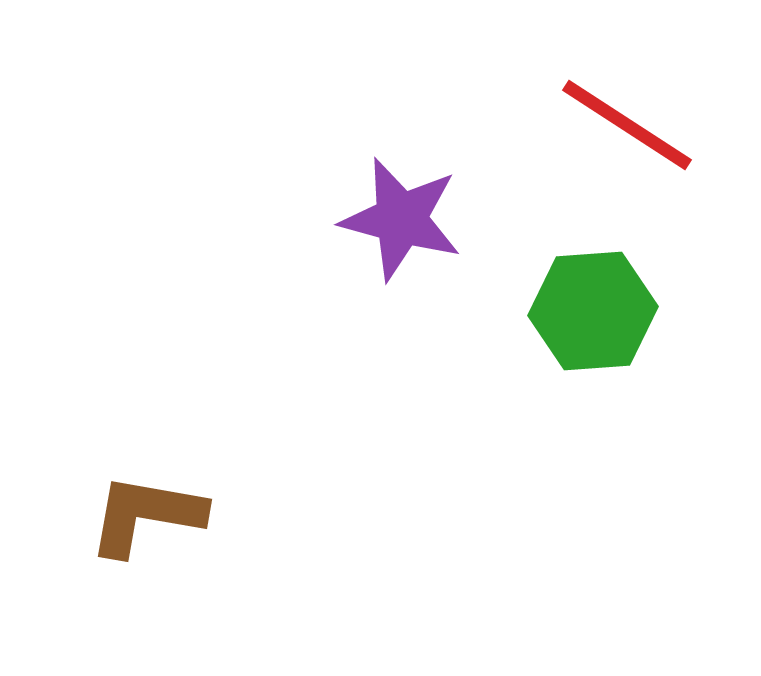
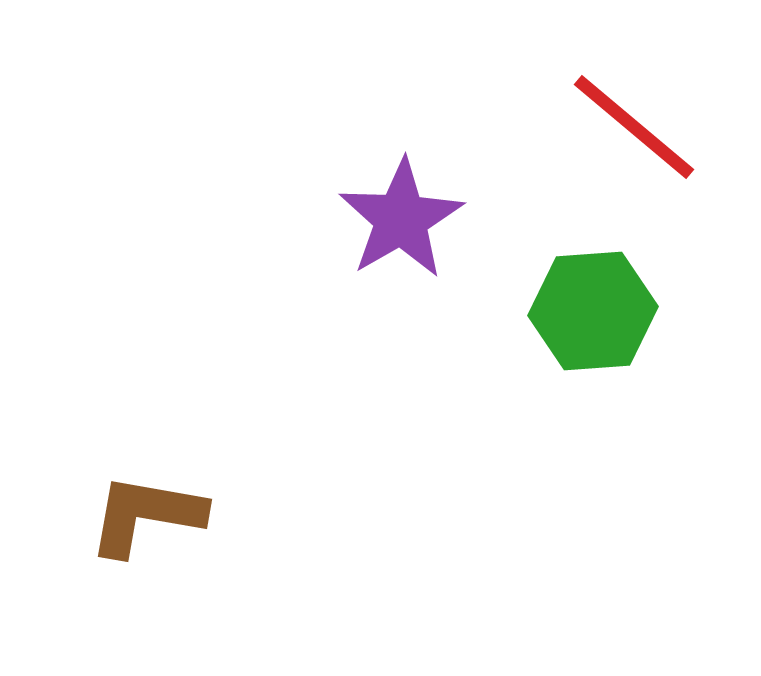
red line: moved 7 px right, 2 px down; rotated 7 degrees clockwise
purple star: rotated 27 degrees clockwise
